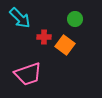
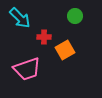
green circle: moved 3 px up
orange square: moved 5 px down; rotated 24 degrees clockwise
pink trapezoid: moved 1 px left, 5 px up
